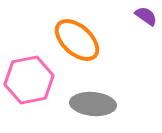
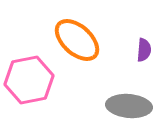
purple semicircle: moved 2 px left, 34 px down; rotated 60 degrees clockwise
gray ellipse: moved 36 px right, 2 px down
